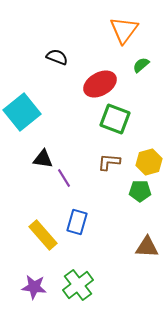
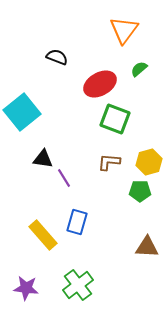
green semicircle: moved 2 px left, 4 px down
purple star: moved 8 px left, 1 px down
